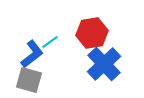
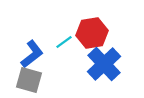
cyan line: moved 14 px right
